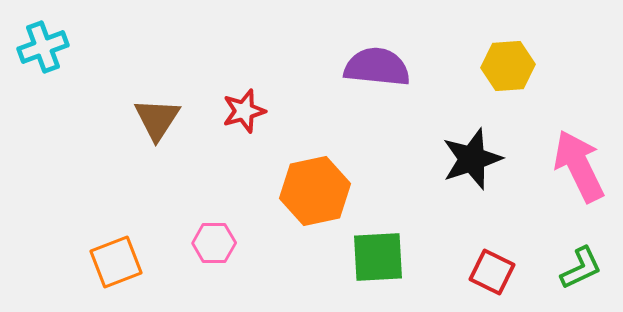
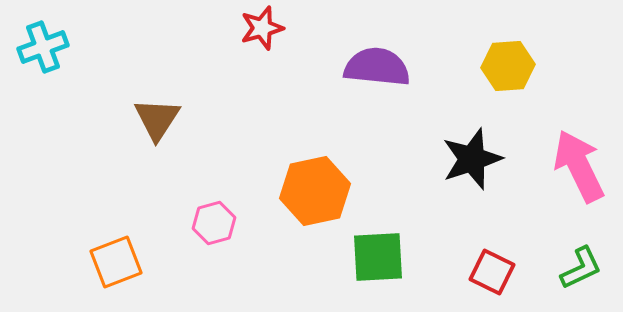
red star: moved 18 px right, 83 px up
pink hexagon: moved 20 px up; rotated 15 degrees counterclockwise
